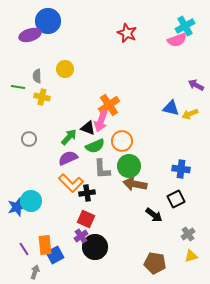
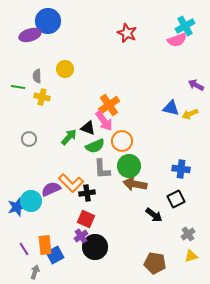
pink arrow: moved 3 px right; rotated 55 degrees counterclockwise
purple semicircle: moved 17 px left, 31 px down
